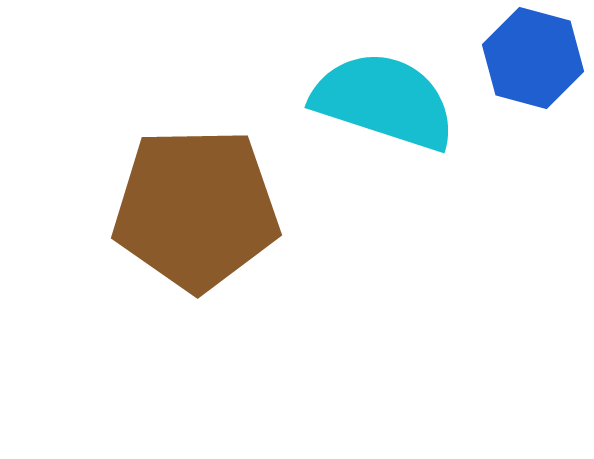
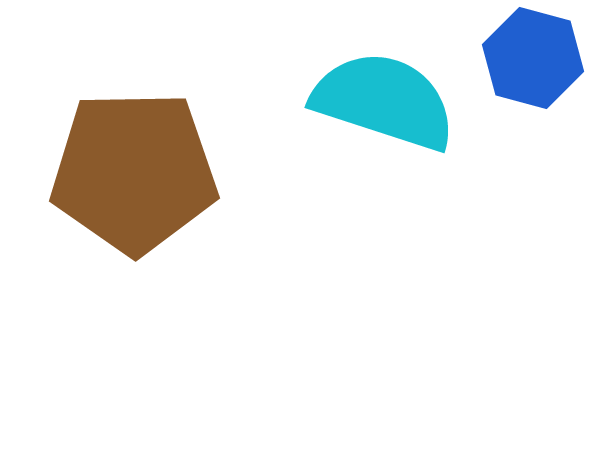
brown pentagon: moved 62 px left, 37 px up
